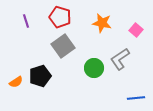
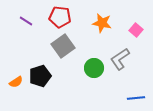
red pentagon: rotated 10 degrees counterclockwise
purple line: rotated 40 degrees counterclockwise
